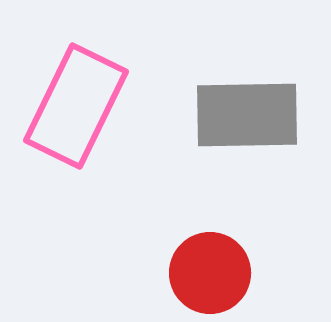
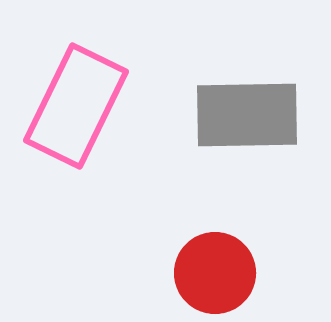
red circle: moved 5 px right
